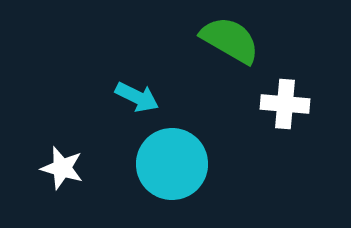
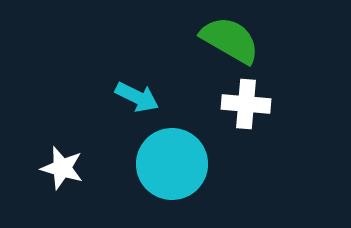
white cross: moved 39 px left
